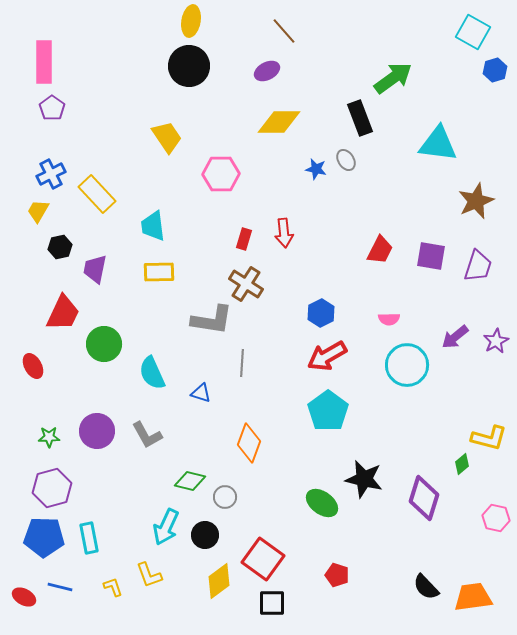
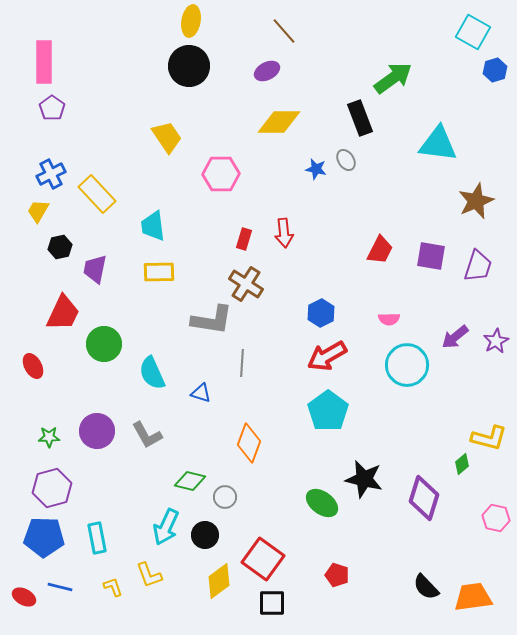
cyan rectangle at (89, 538): moved 8 px right
